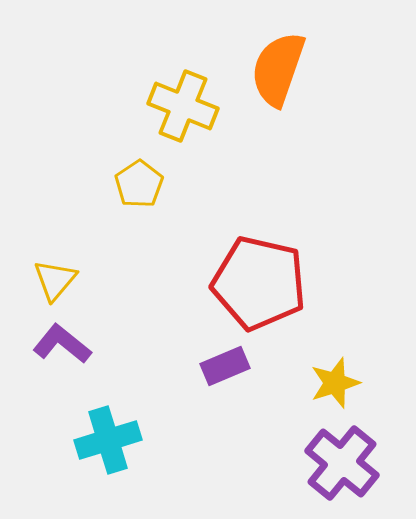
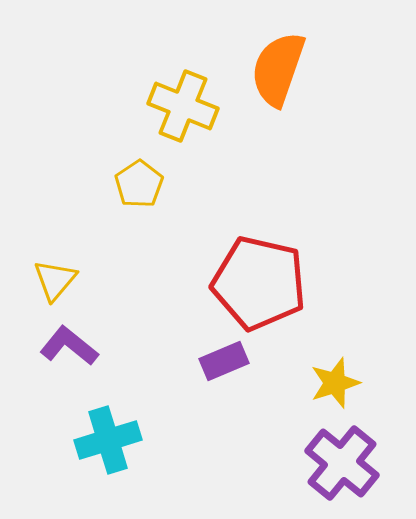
purple L-shape: moved 7 px right, 2 px down
purple rectangle: moved 1 px left, 5 px up
